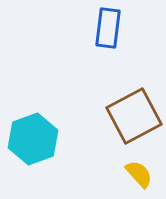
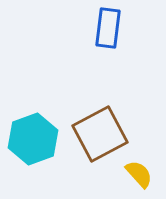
brown square: moved 34 px left, 18 px down
